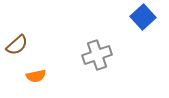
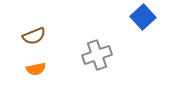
brown semicircle: moved 17 px right, 9 px up; rotated 20 degrees clockwise
orange semicircle: moved 7 px up
